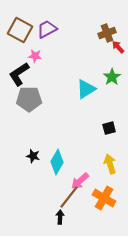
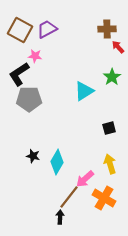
brown cross: moved 4 px up; rotated 18 degrees clockwise
cyan triangle: moved 2 px left, 2 px down
pink arrow: moved 5 px right, 2 px up
